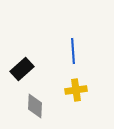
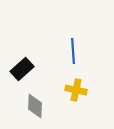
yellow cross: rotated 20 degrees clockwise
